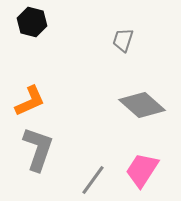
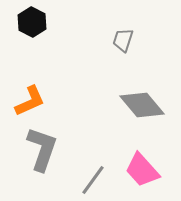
black hexagon: rotated 12 degrees clockwise
gray diamond: rotated 9 degrees clockwise
gray L-shape: moved 4 px right
pink trapezoid: rotated 75 degrees counterclockwise
